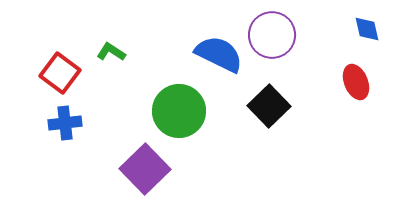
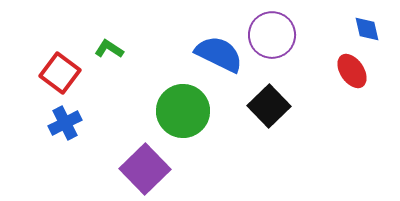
green L-shape: moved 2 px left, 3 px up
red ellipse: moved 4 px left, 11 px up; rotated 12 degrees counterclockwise
green circle: moved 4 px right
blue cross: rotated 20 degrees counterclockwise
